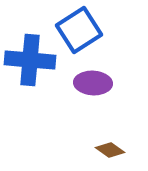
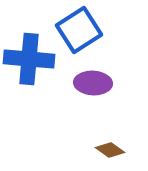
blue cross: moved 1 px left, 1 px up
